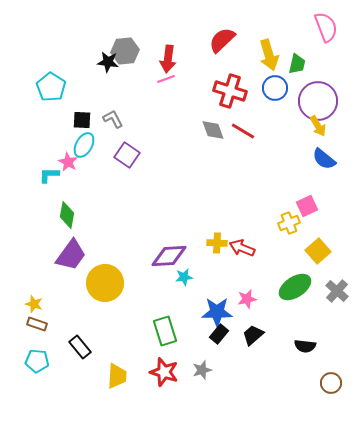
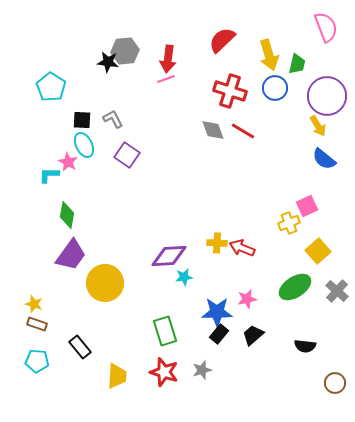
purple circle at (318, 101): moved 9 px right, 5 px up
cyan ellipse at (84, 145): rotated 55 degrees counterclockwise
brown circle at (331, 383): moved 4 px right
